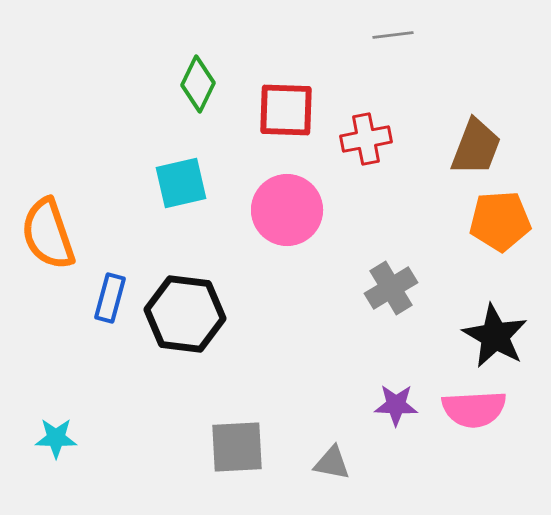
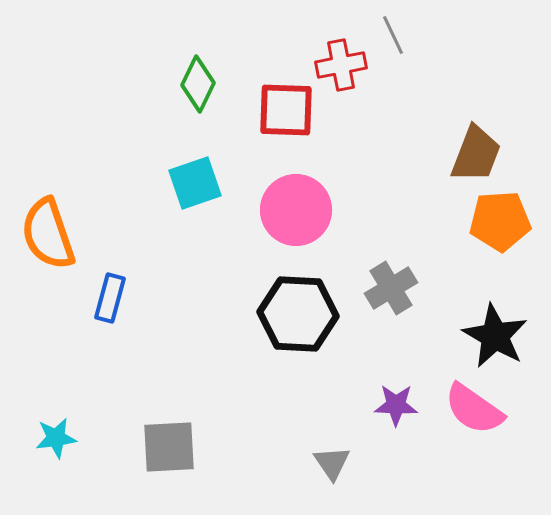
gray line: rotated 72 degrees clockwise
red cross: moved 25 px left, 74 px up
brown trapezoid: moved 7 px down
cyan square: moved 14 px right; rotated 6 degrees counterclockwise
pink circle: moved 9 px right
black hexagon: moved 113 px right; rotated 4 degrees counterclockwise
pink semicircle: rotated 38 degrees clockwise
cyan star: rotated 9 degrees counterclockwise
gray square: moved 68 px left
gray triangle: rotated 45 degrees clockwise
